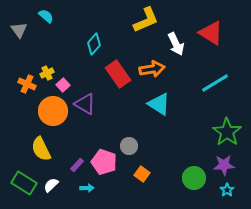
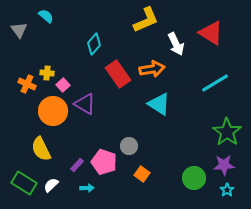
yellow cross: rotated 32 degrees clockwise
